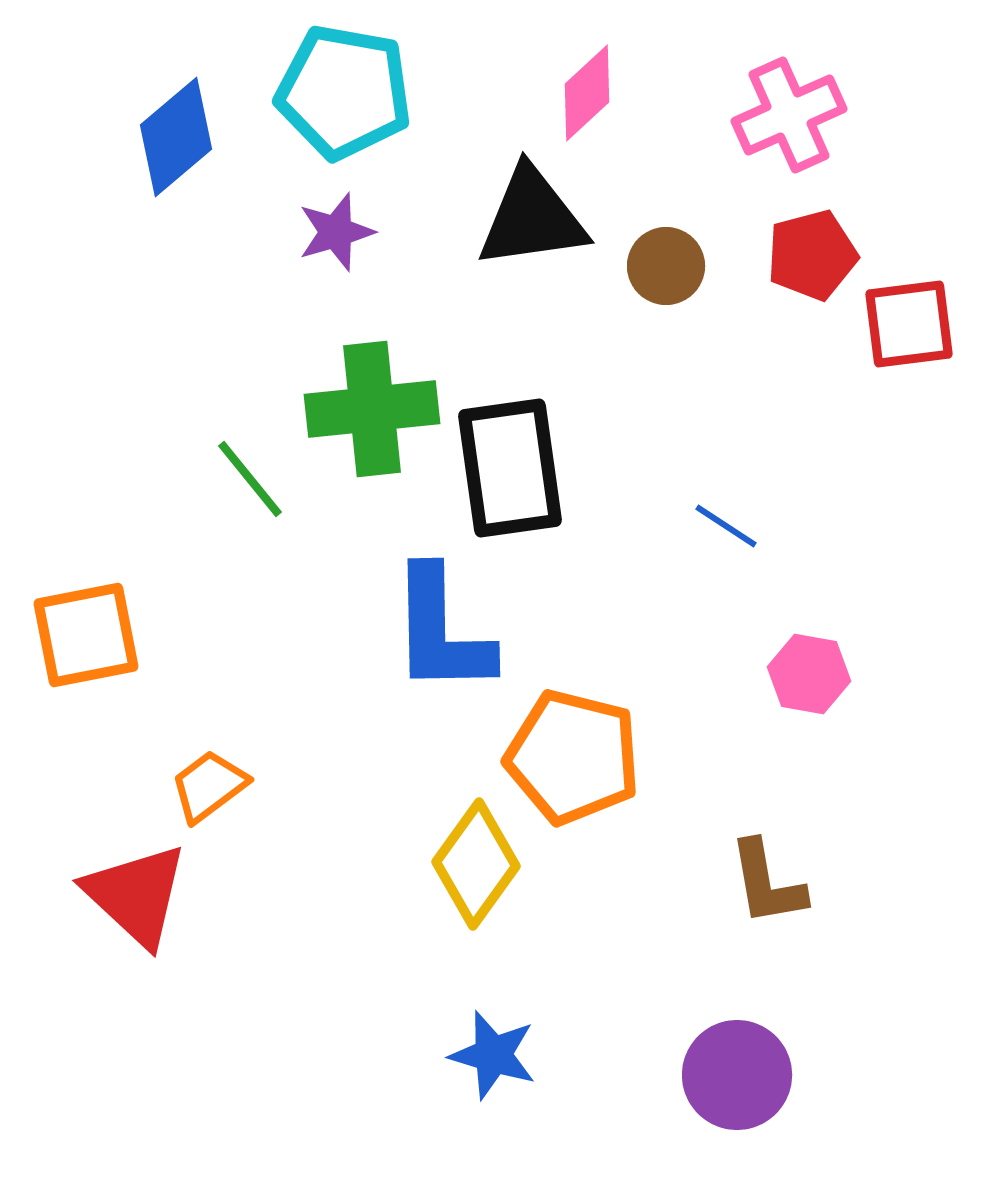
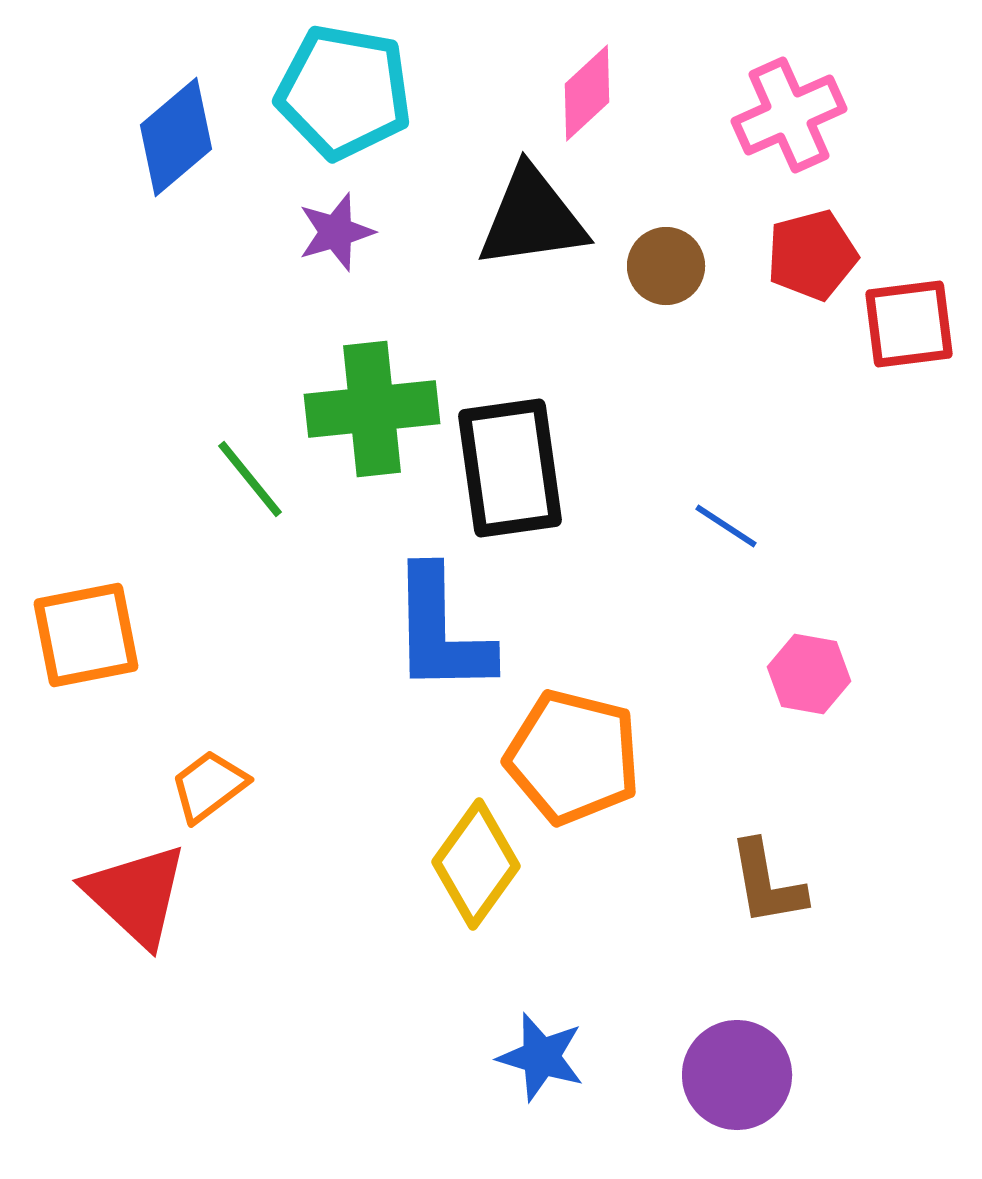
blue star: moved 48 px right, 2 px down
